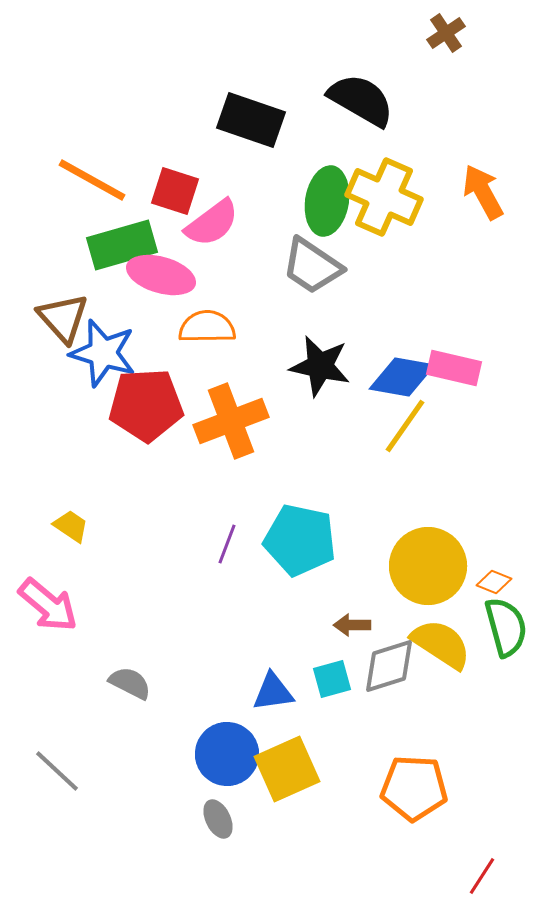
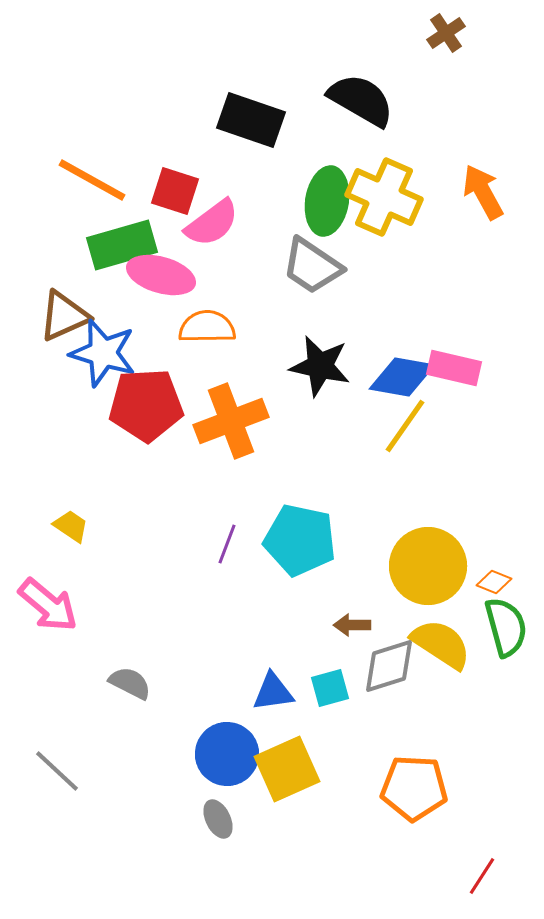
brown triangle: moved 1 px right, 2 px up; rotated 48 degrees clockwise
cyan square: moved 2 px left, 9 px down
